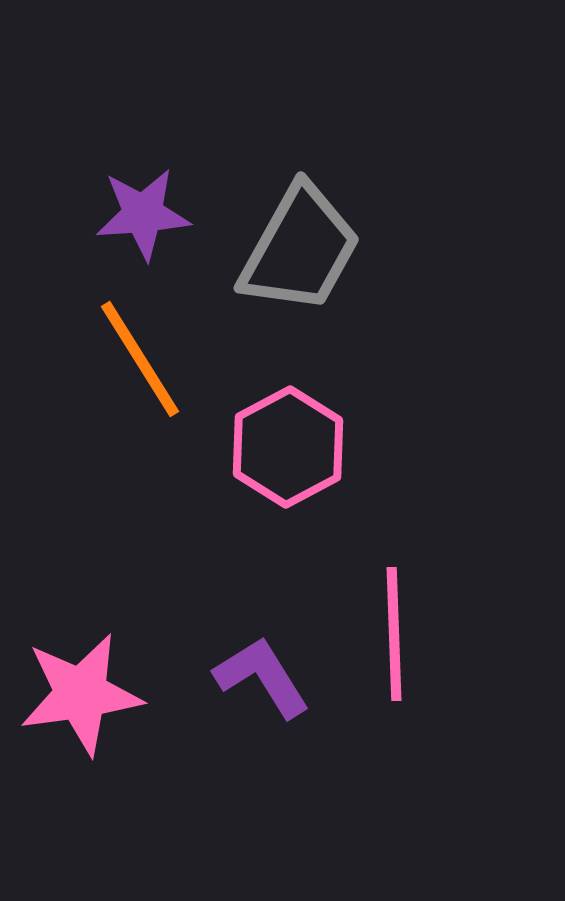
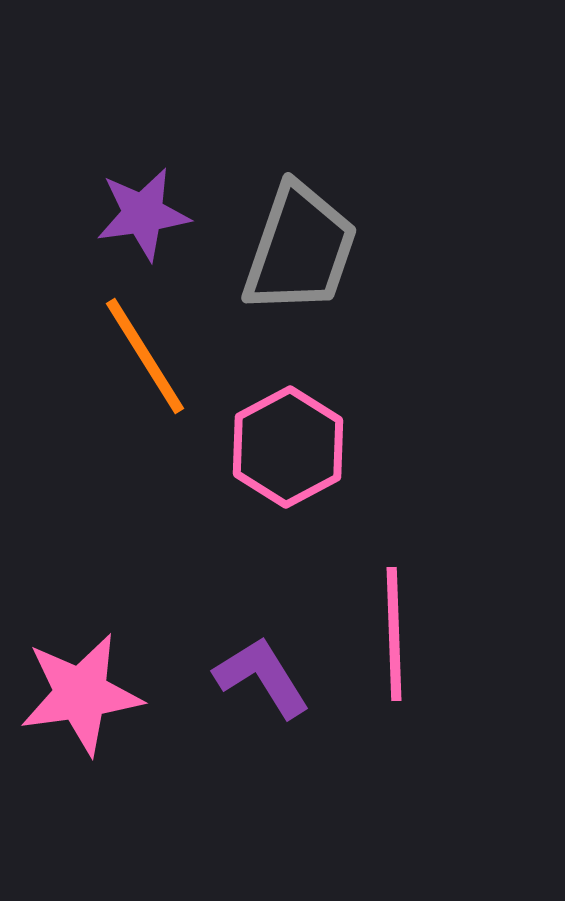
purple star: rotated 4 degrees counterclockwise
gray trapezoid: rotated 10 degrees counterclockwise
orange line: moved 5 px right, 3 px up
